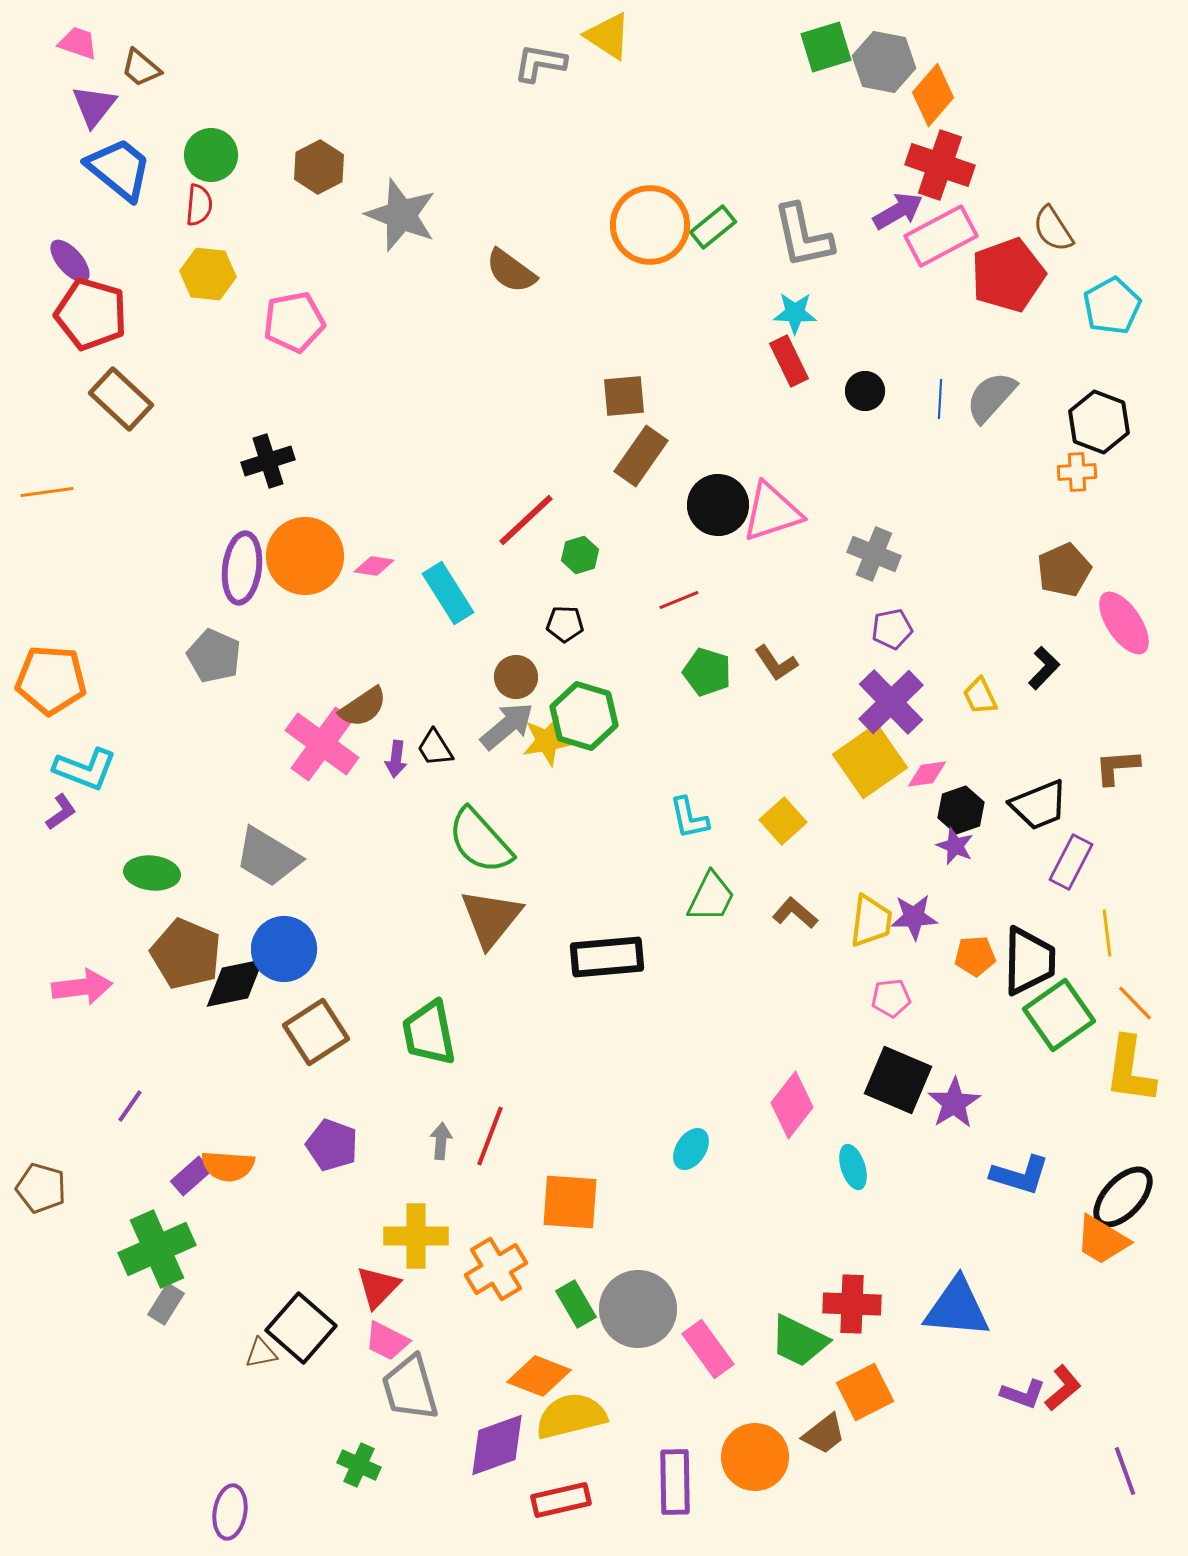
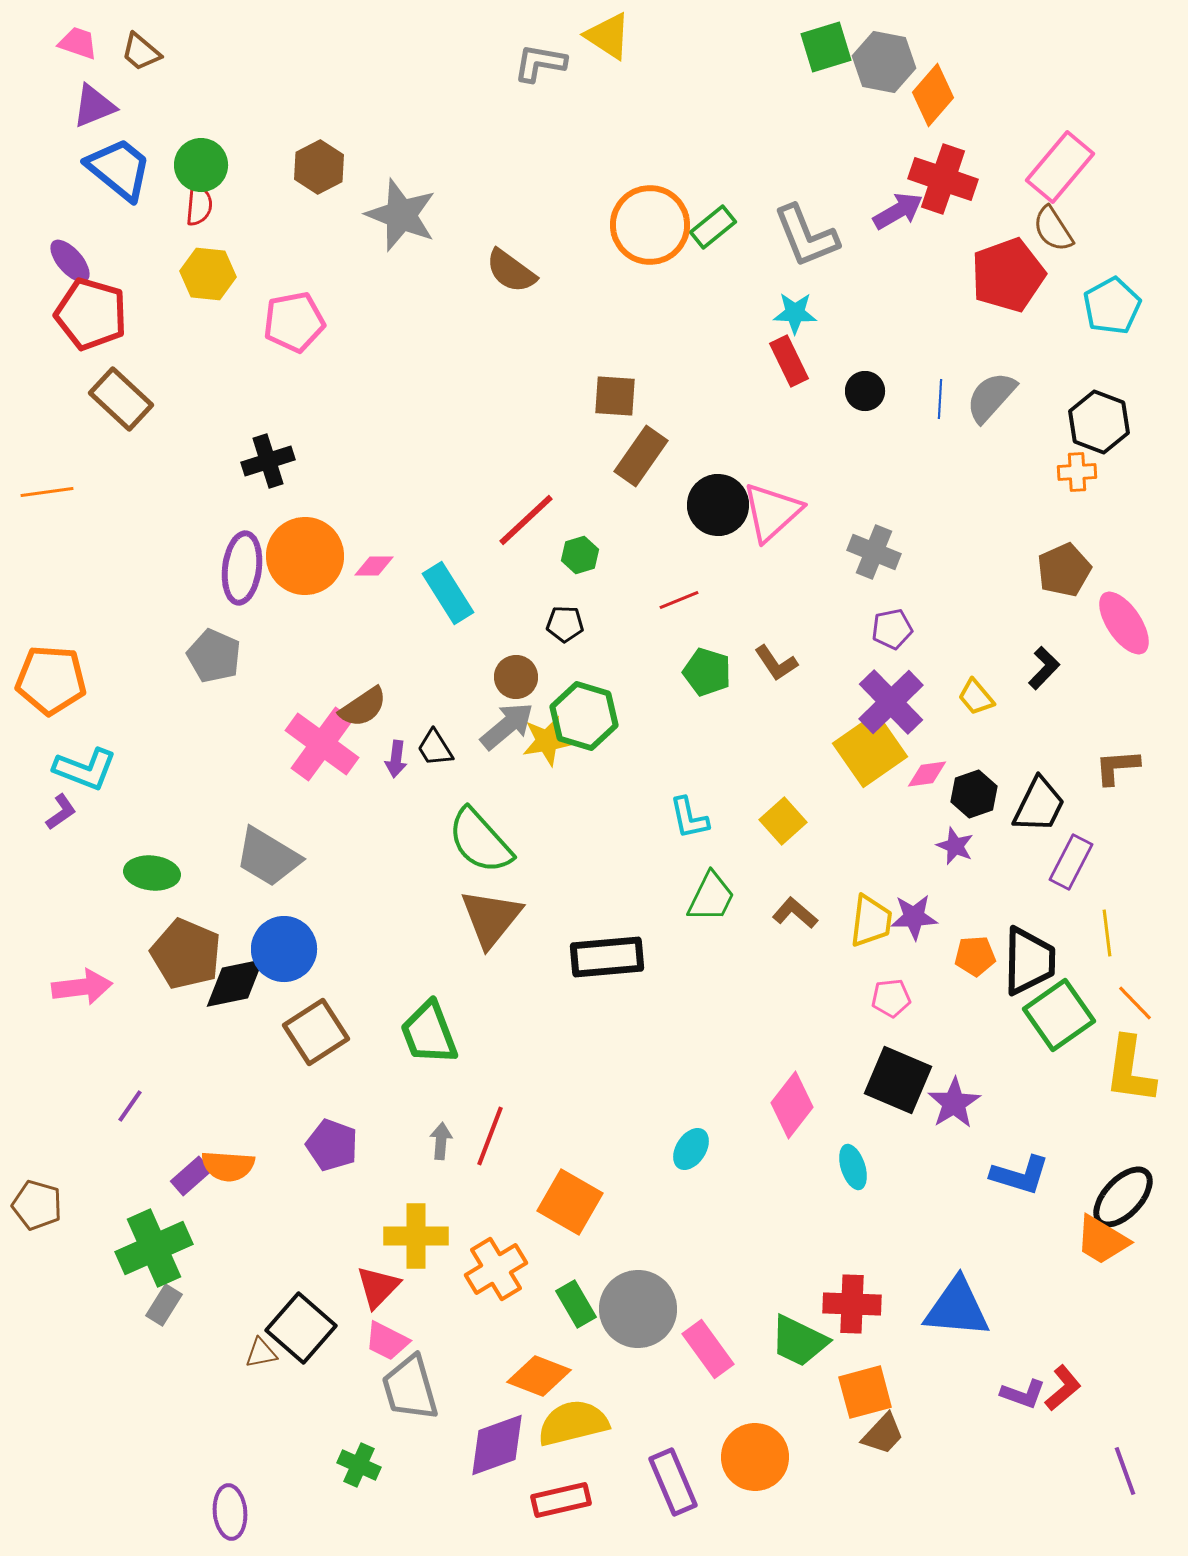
brown trapezoid at (141, 68): moved 16 px up
purple triangle at (94, 106): rotated 30 degrees clockwise
green circle at (211, 155): moved 10 px left, 10 px down
red cross at (940, 165): moved 3 px right, 14 px down
gray L-shape at (803, 236): moved 3 px right; rotated 10 degrees counterclockwise
pink rectangle at (941, 236): moved 119 px right, 69 px up; rotated 22 degrees counterclockwise
brown square at (624, 396): moved 9 px left; rotated 9 degrees clockwise
pink triangle at (772, 512): rotated 24 degrees counterclockwise
gray cross at (874, 554): moved 2 px up
pink diamond at (374, 566): rotated 9 degrees counterclockwise
yellow trapezoid at (980, 696): moved 4 px left, 1 px down; rotated 15 degrees counterclockwise
yellow square at (870, 761): moved 11 px up
black trapezoid at (1039, 805): rotated 42 degrees counterclockwise
black hexagon at (961, 810): moved 13 px right, 16 px up
green trapezoid at (429, 1033): rotated 10 degrees counterclockwise
brown pentagon at (41, 1188): moved 4 px left, 17 px down
orange square at (570, 1202): rotated 26 degrees clockwise
green cross at (157, 1249): moved 3 px left, 1 px up
gray rectangle at (166, 1304): moved 2 px left, 1 px down
orange square at (865, 1392): rotated 12 degrees clockwise
yellow semicircle at (571, 1416): moved 2 px right, 7 px down
brown trapezoid at (824, 1434): moved 59 px right; rotated 9 degrees counterclockwise
purple rectangle at (675, 1482): moved 2 px left; rotated 22 degrees counterclockwise
purple ellipse at (230, 1512): rotated 14 degrees counterclockwise
